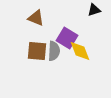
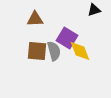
brown triangle: moved 1 px left, 1 px down; rotated 24 degrees counterclockwise
gray semicircle: rotated 18 degrees counterclockwise
